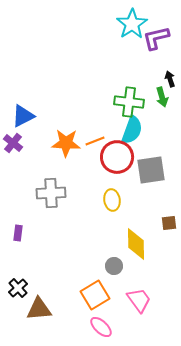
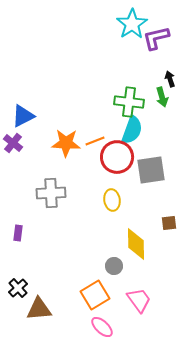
pink ellipse: moved 1 px right
